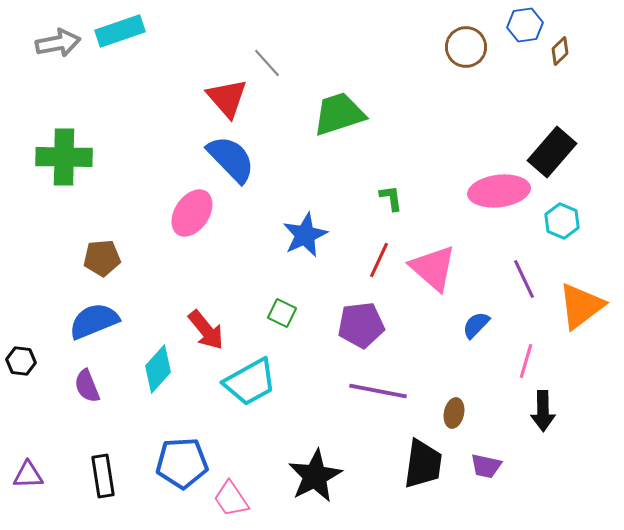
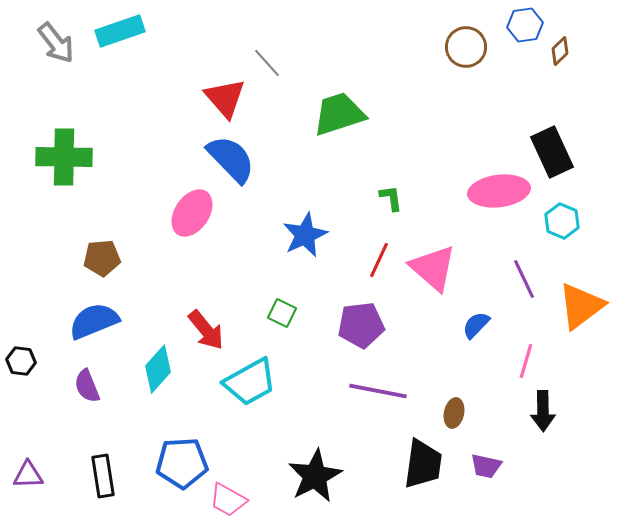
gray arrow at (58, 43): moved 2 px left; rotated 63 degrees clockwise
red triangle at (227, 98): moved 2 px left
black rectangle at (552, 152): rotated 66 degrees counterclockwise
pink trapezoid at (231, 499): moved 3 px left, 1 px down; rotated 27 degrees counterclockwise
